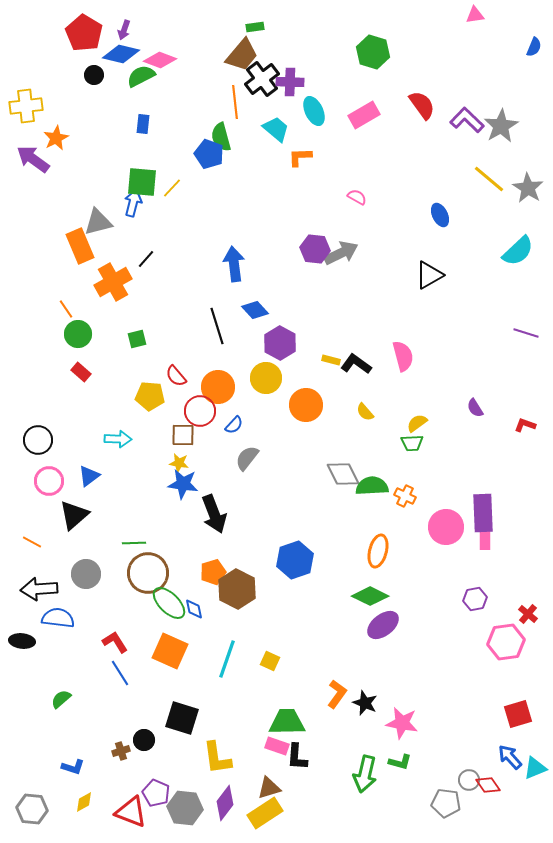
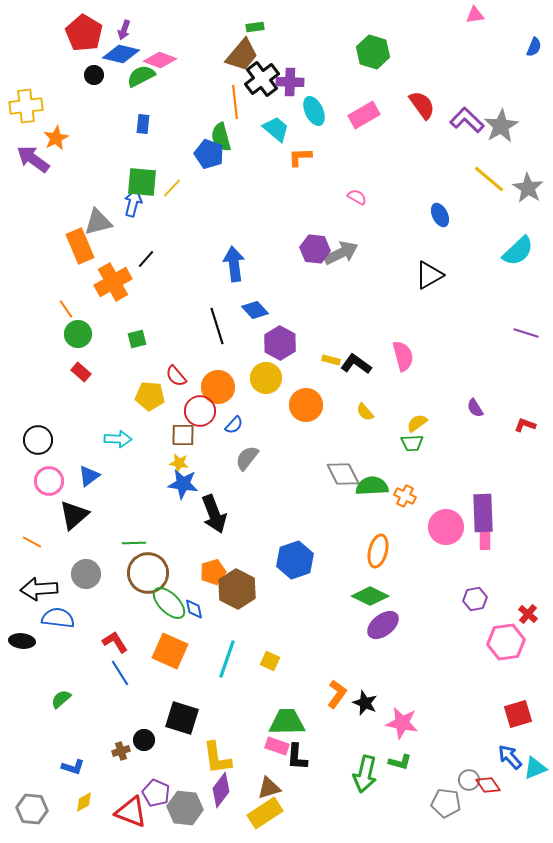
purple diamond at (225, 803): moved 4 px left, 13 px up
